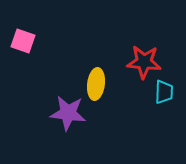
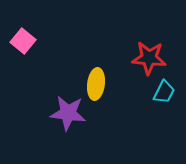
pink square: rotated 20 degrees clockwise
red star: moved 5 px right, 4 px up
cyan trapezoid: rotated 25 degrees clockwise
